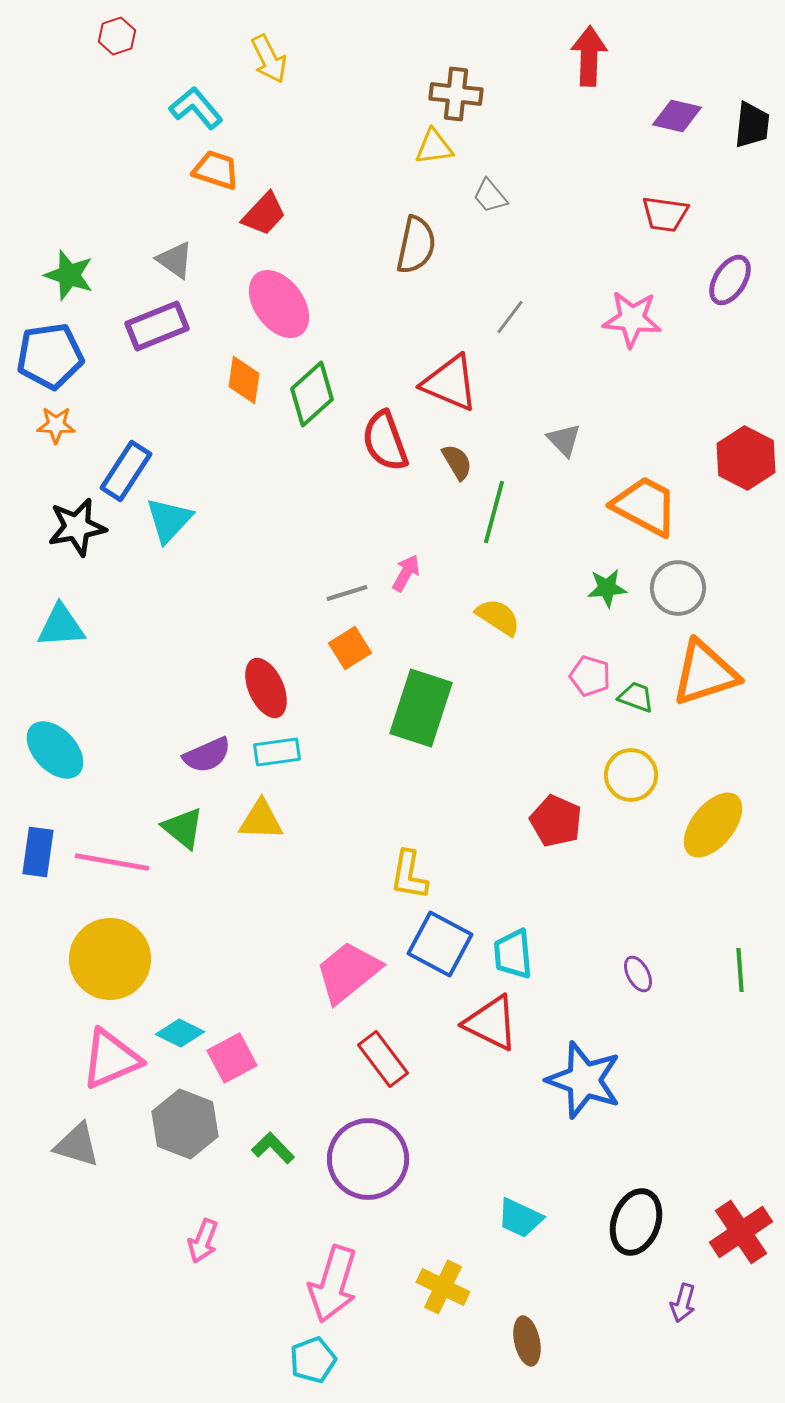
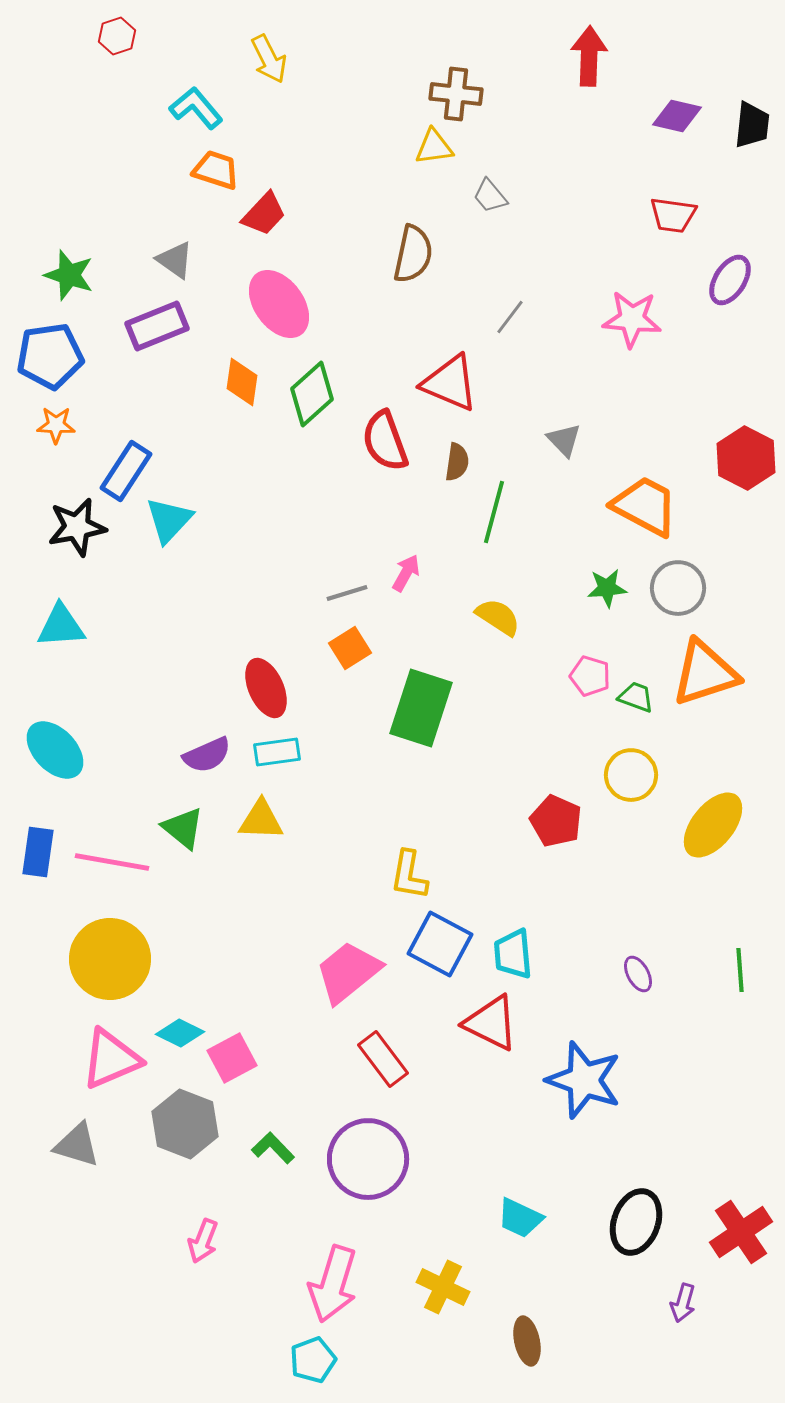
red trapezoid at (665, 214): moved 8 px right, 1 px down
brown semicircle at (416, 245): moved 3 px left, 9 px down
orange diamond at (244, 380): moved 2 px left, 2 px down
brown semicircle at (457, 462): rotated 39 degrees clockwise
